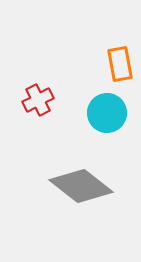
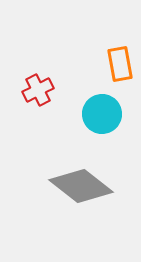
red cross: moved 10 px up
cyan circle: moved 5 px left, 1 px down
